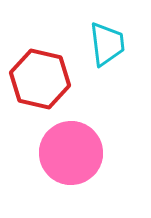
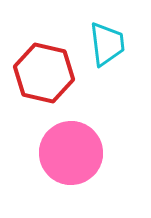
red hexagon: moved 4 px right, 6 px up
